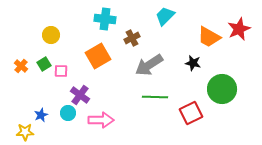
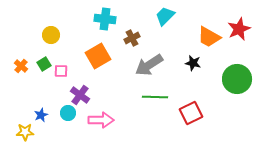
green circle: moved 15 px right, 10 px up
